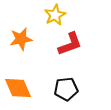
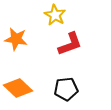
yellow star: rotated 15 degrees counterclockwise
orange star: moved 5 px left; rotated 20 degrees clockwise
orange diamond: rotated 24 degrees counterclockwise
